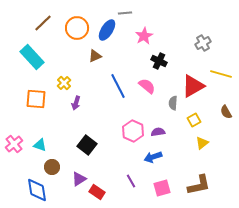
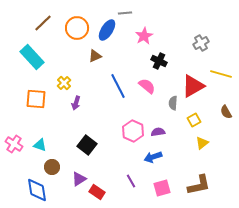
gray cross: moved 2 px left
pink cross: rotated 18 degrees counterclockwise
